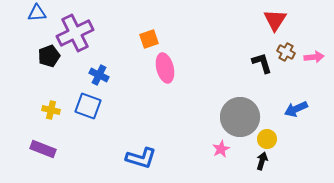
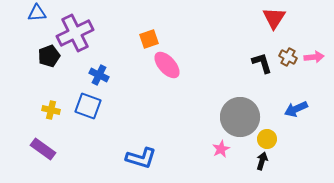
red triangle: moved 1 px left, 2 px up
brown cross: moved 2 px right, 5 px down
pink ellipse: moved 2 px right, 3 px up; rotated 28 degrees counterclockwise
purple rectangle: rotated 15 degrees clockwise
